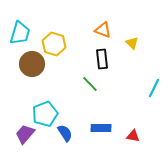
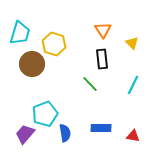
orange triangle: rotated 36 degrees clockwise
cyan line: moved 21 px left, 3 px up
blue semicircle: rotated 24 degrees clockwise
